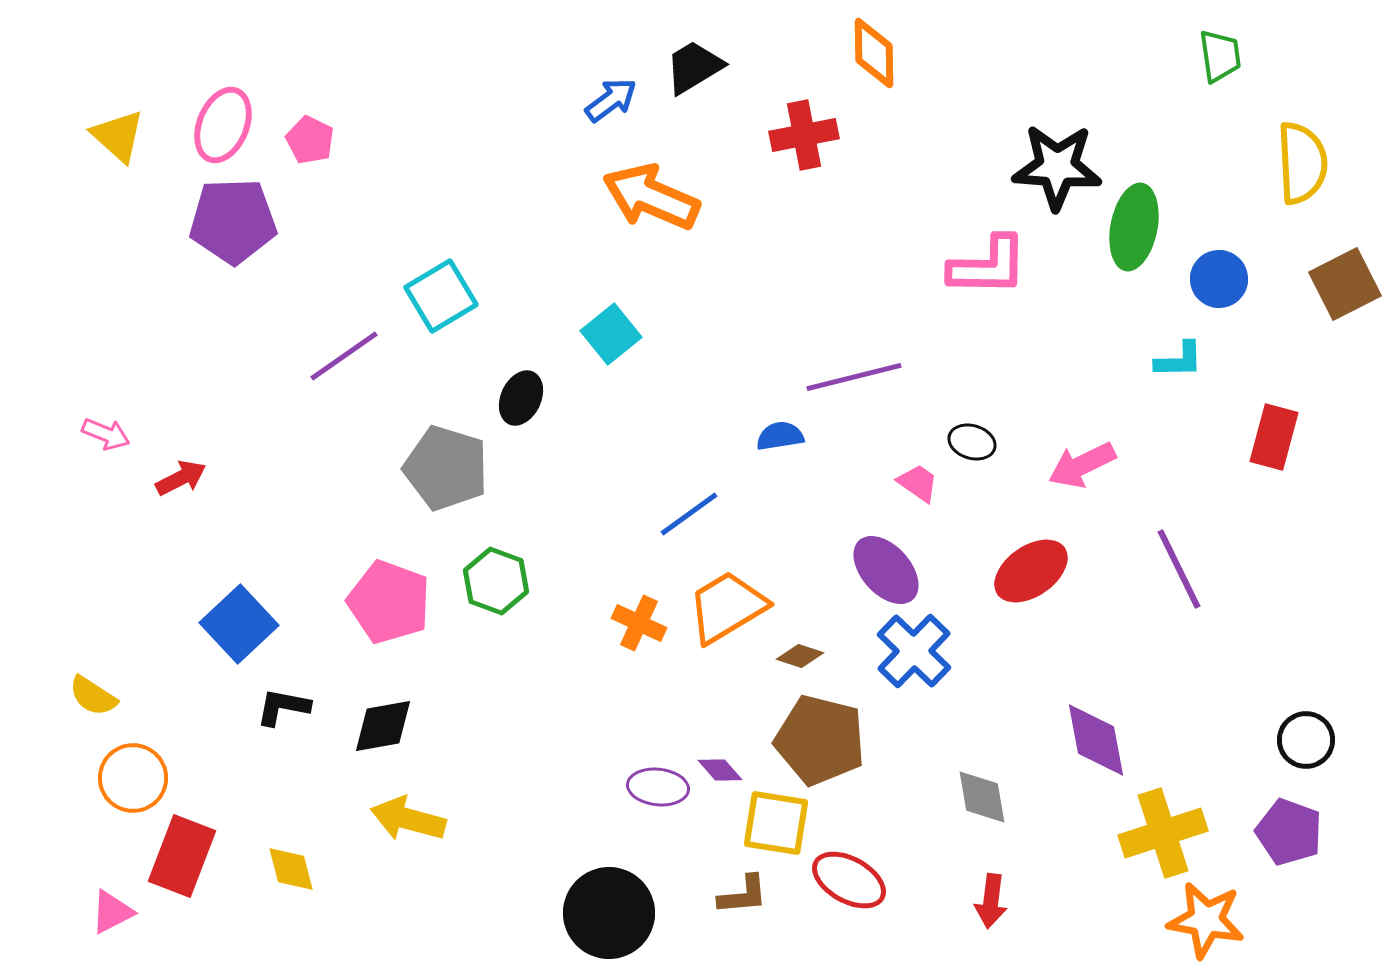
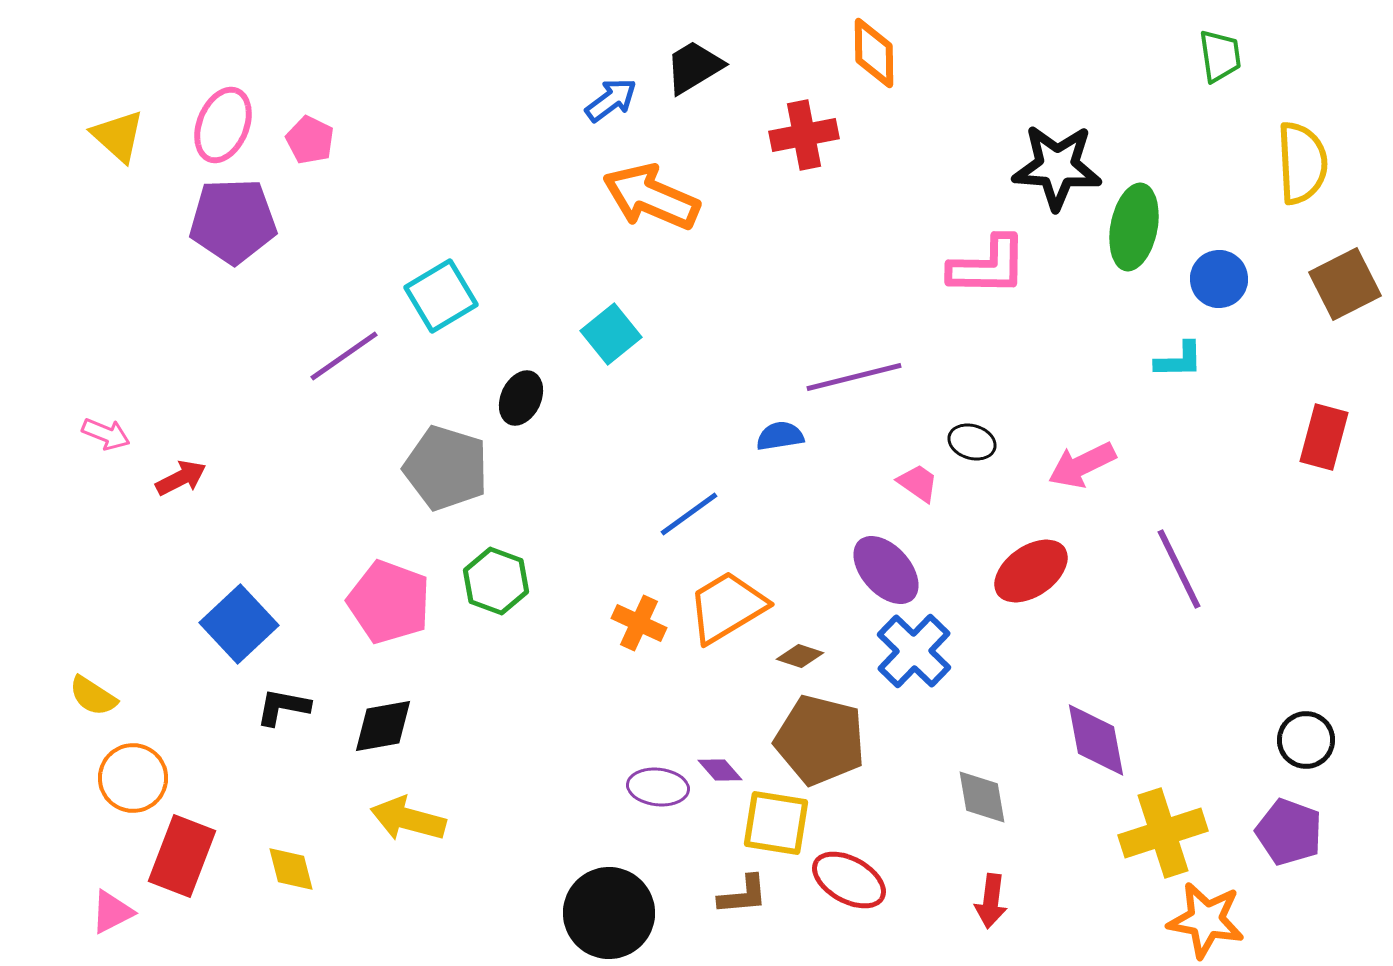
red rectangle at (1274, 437): moved 50 px right
